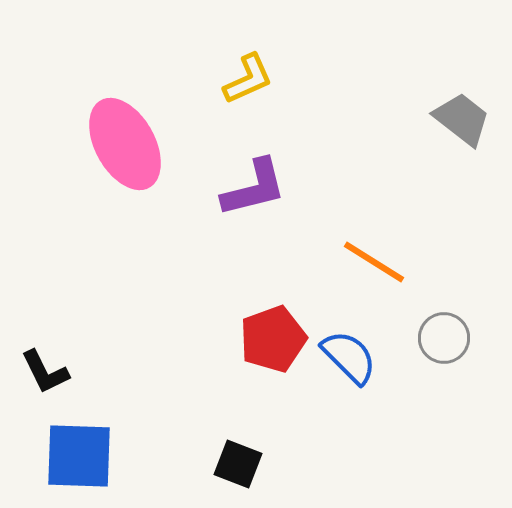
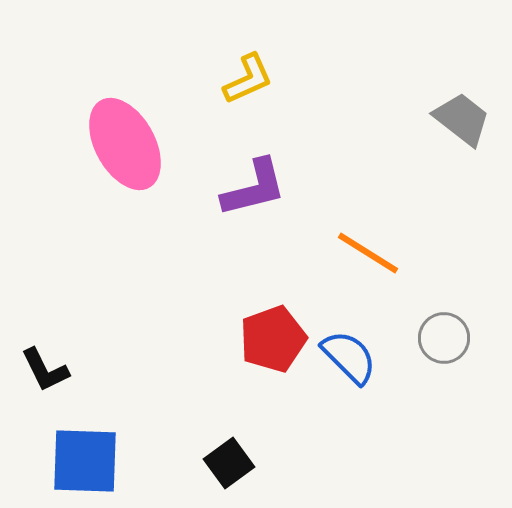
orange line: moved 6 px left, 9 px up
black L-shape: moved 2 px up
blue square: moved 6 px right, 5 px down
black square: moved 9 px left, 1 px up; rotated 33 degrees clockwise
